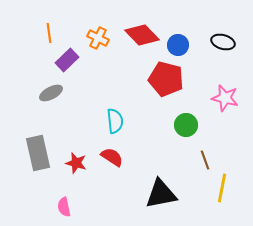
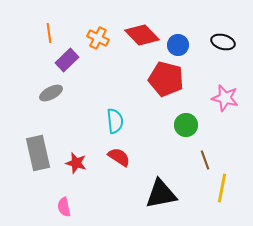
red semicircle: moved 7 px right
